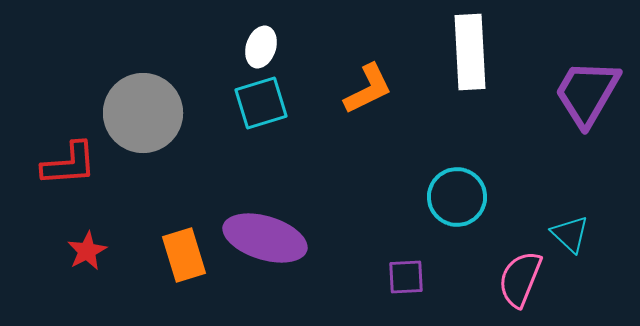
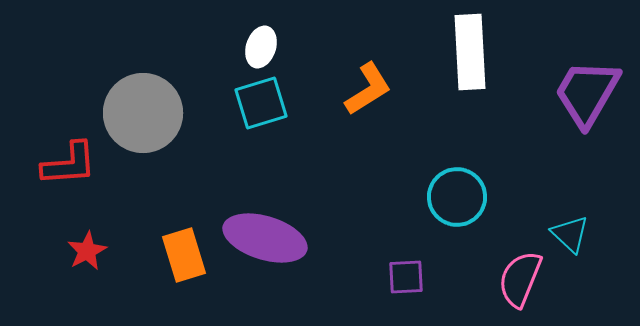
orange L-shape: rotated 6 degrees counterclockwise
